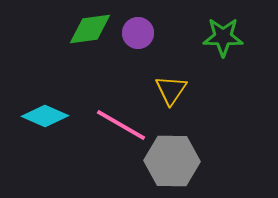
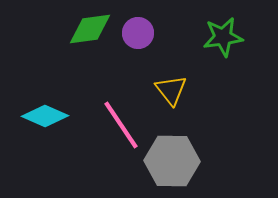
green star: rotated 9 degrees counterclockwise
yellow triangle: rotated 12 degrees counterclockwise
pink line: rotated 26 degrees clockwise
